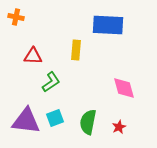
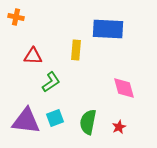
blue rectangle: moved 4 px down
